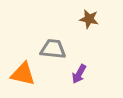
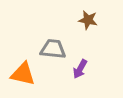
brown star: moved 1 px left, 1 px down
purple arrow: moved 1 px right, 5 px up
